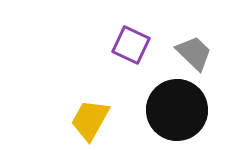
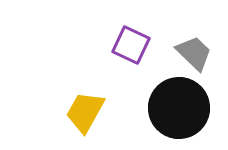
black circle: moved 2 px right, 2 px up
yellow trapezoid: moved 5 px left, 8 px up
